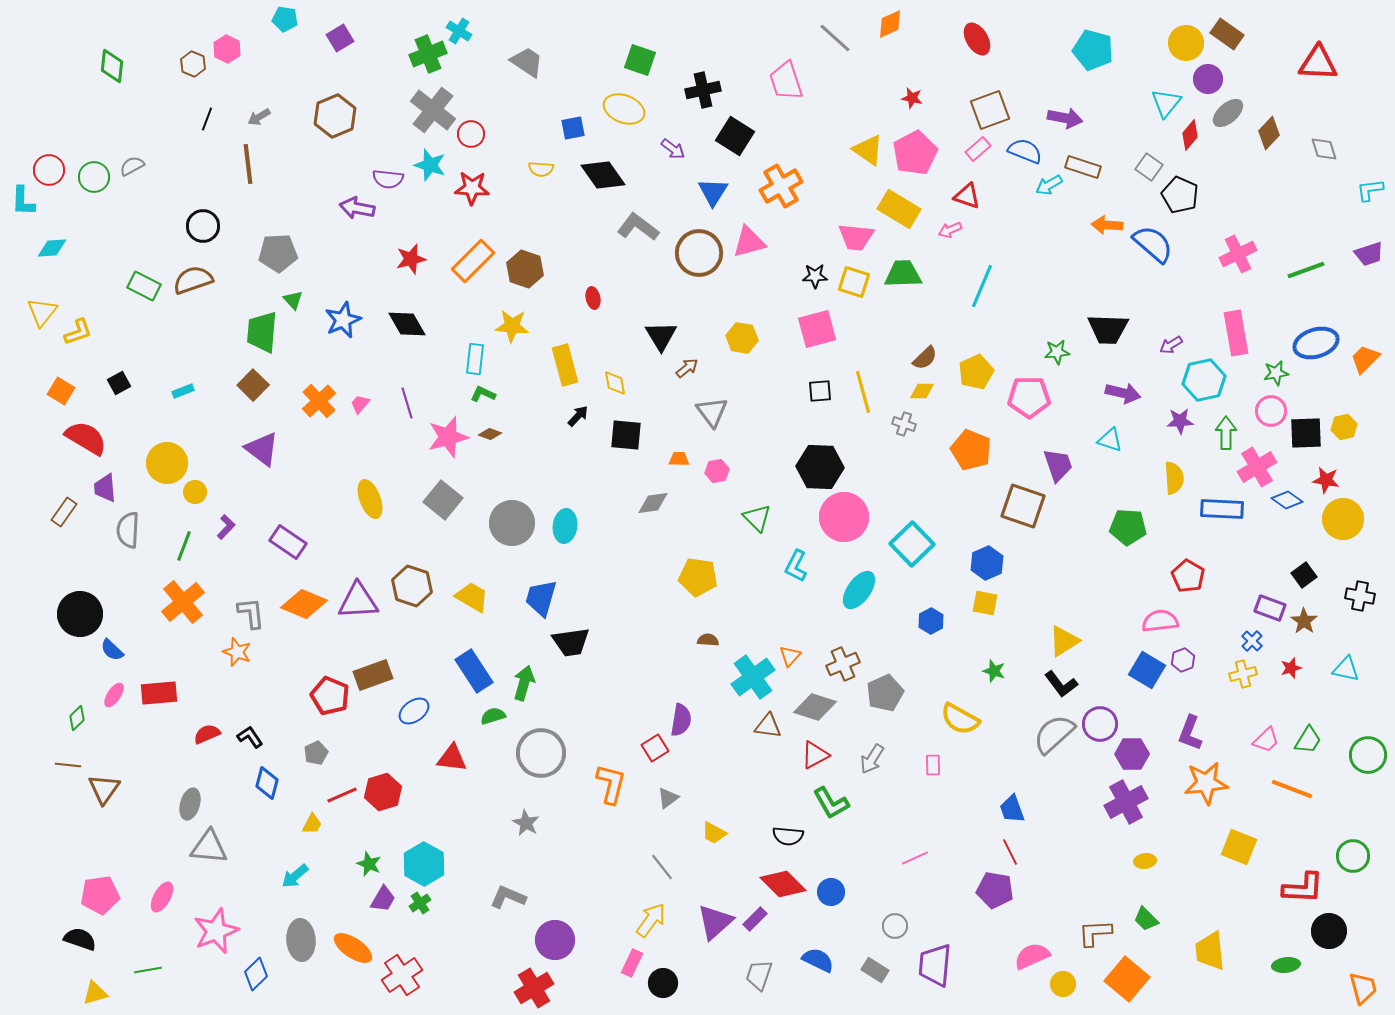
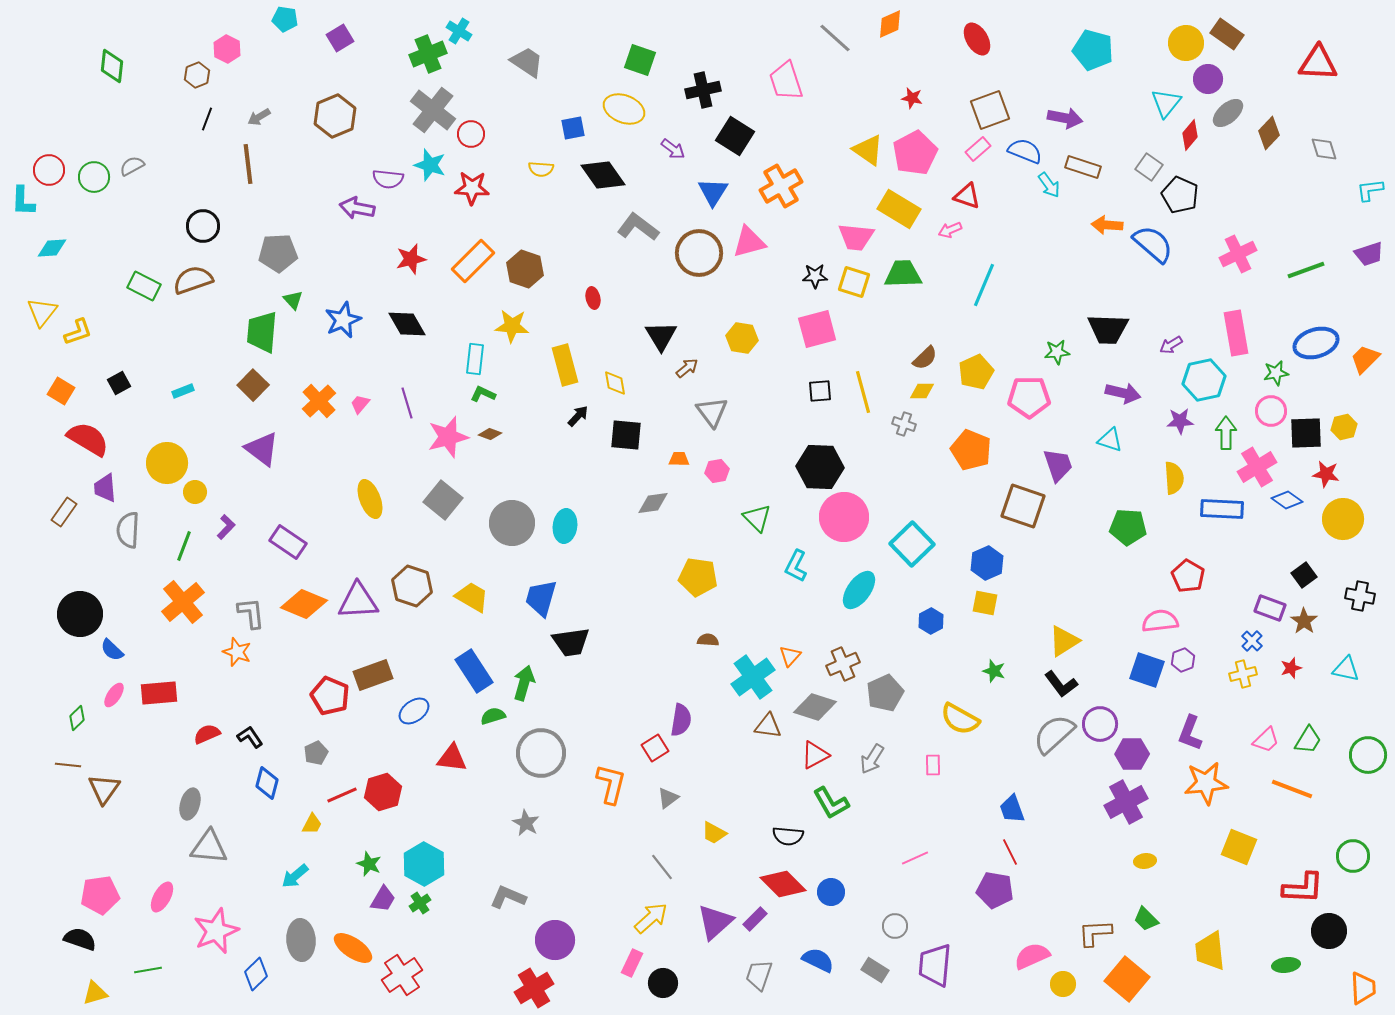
brown hexagon at (193, 64): moved 4 px right, 11 px down; rotated 15 degrees clockwise
cyan arrow at (1049, 185): rotated 96 degrees counterclockwise
cyan line at (982, 286): moved 2 px right, 1 px up
red semicircle at (86, 438): moved 2 px right, 1 px down
red star at (1326, 480): moved 6 px up
blue square at (1147, 670): rotated 12 degrees counterclockwise
yellow arrow at (651, 920): moved 2 px up; rotated 12 degrees clockwise
orange trapezoid at (1363, 988): rotated 12 degrees clockwise
